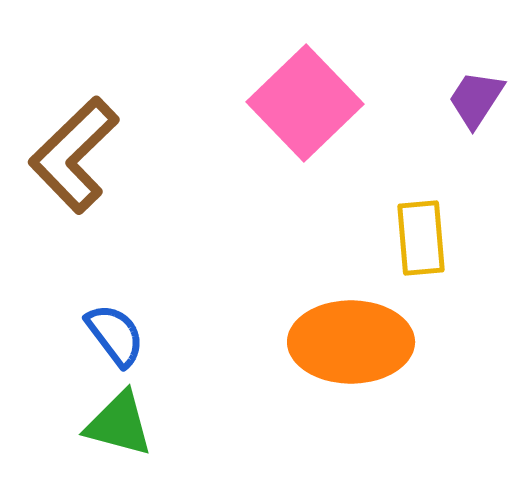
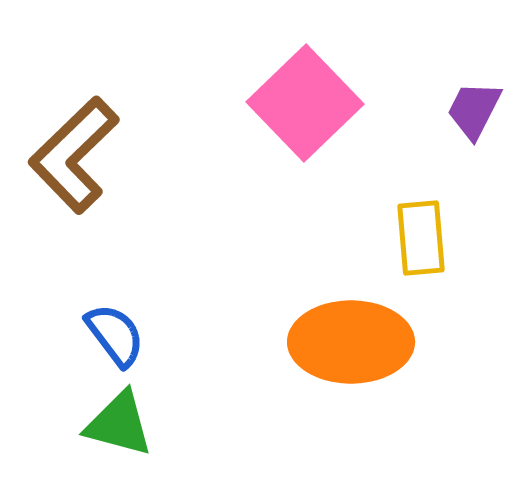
purple trapezoid: moved 2 px left, 11 px down; rotated 6 degrees counterclockwise
